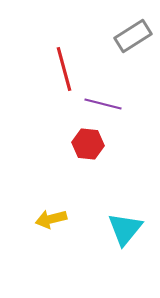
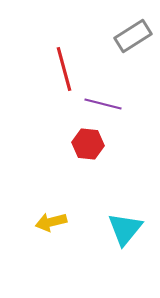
yellow arrow: moved 3 px down
